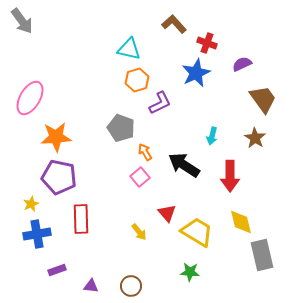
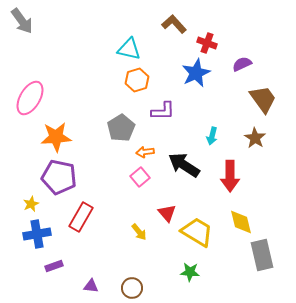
purple L-shape: moved 3 px right, 8 px down; rotated 25 degrees clockwise
gray pentagon: rotated 20 degrees clockwise
orange arrow: rotated 66 degrees counterclockwise
red rectangle: moved 2 px up; rotated 32 degrees clockwise
purple rectangle: moved 3 px left, 4 px up
brown circle: moved 1 px right, 2 px down
